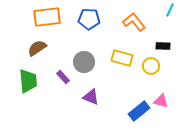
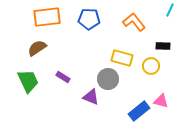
gray circle: moved 24 px right, 17 px down
purple rectangle: rotated 16 degrees counterclockwise
green trapezoid: rotated 20 degrees counterclockwise
